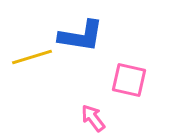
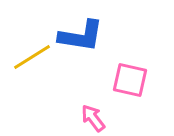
yellow line: rotated 15 degrees counterclockwise
pink square: moved 1 px right
